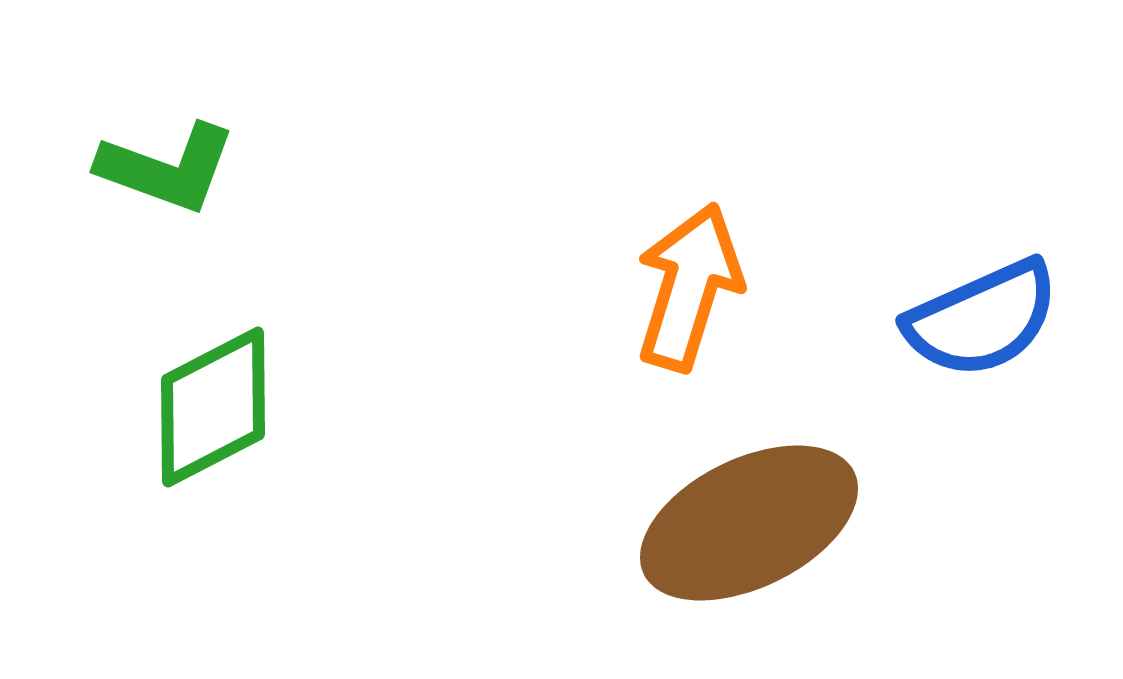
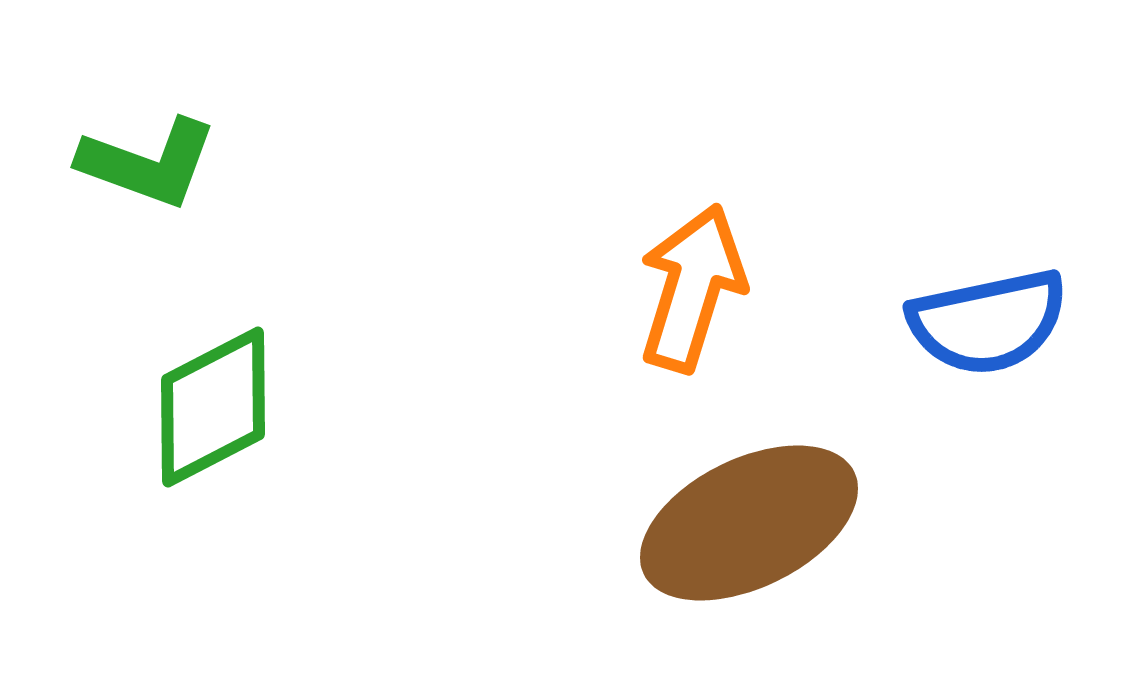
green L-shape: moved 19 px left, 5 px up
orange arrow: moved 3 px right, 1 px down
blue semicircle: moved 6 px right, 3 px down; rotated 12 degrees clockwise
